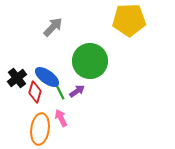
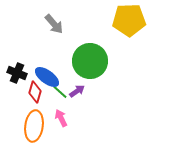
gray arrow: moved 1 px right, 3 px up; rotated 95 degrees clockwise
black cross: moved 5 px up; rotated 30 degrees counterclockwise
green line: rotated 21 degrees counterclockwise
orange ellipse: moved 6 px left, 3 px up
